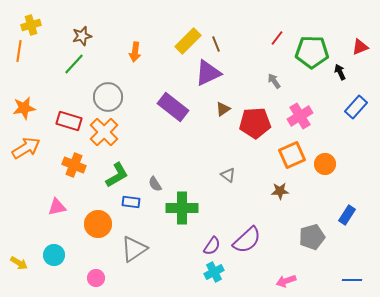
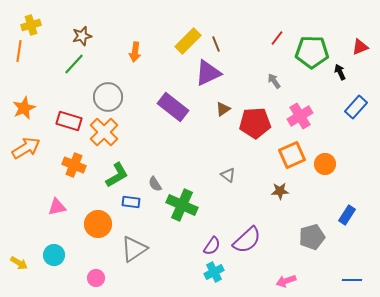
orange star at (24, 108): rotated 15 degrees counterclockwise
green cross at (182, 208): moved 3 px up; rotated 24 degrees clockwise
